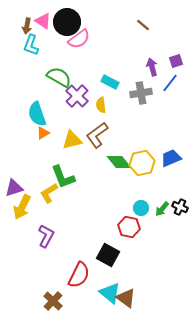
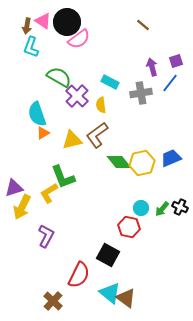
cyan L-shape: moved 2 px down
